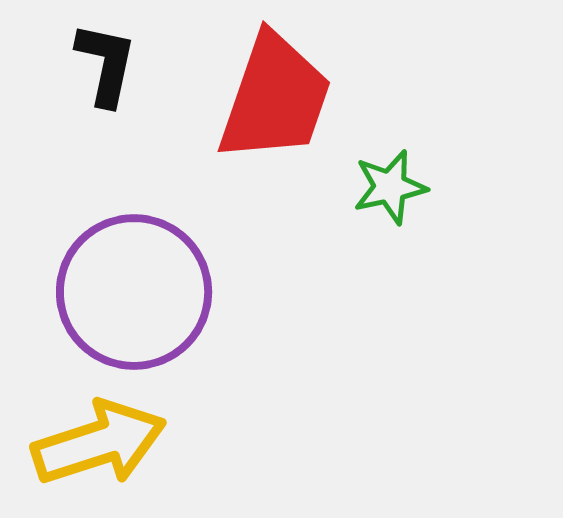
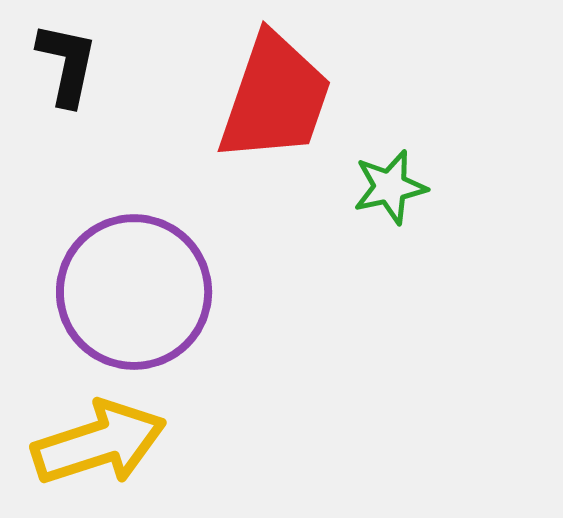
black L-shape: moved 39 px left
